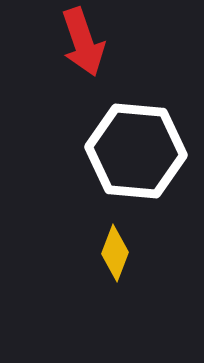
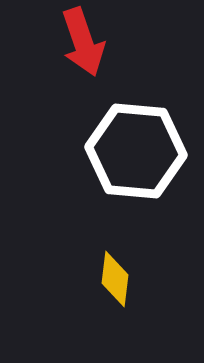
yellow diamond: moved 26 px down; rotated 14 degrees counterclockwise
